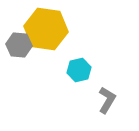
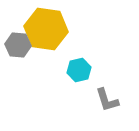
gray hexagon: moved 1 px left
gray L-shape: rotated 132 degrees clockwise
